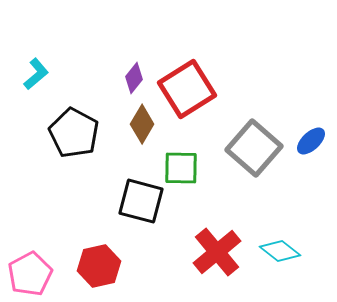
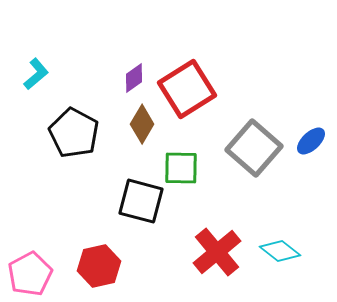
purple diamond: rotated 16 degrees clockwise
